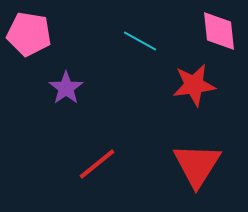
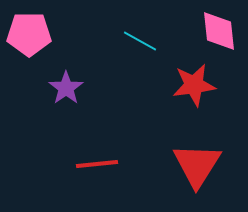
pink pentagon: rotated 9 degrees counterclockwise
red line: rotated 33 degrees clockwise
